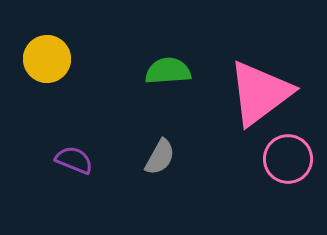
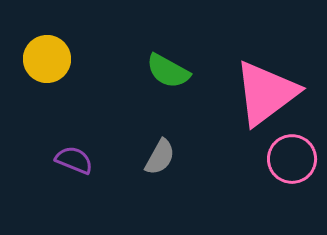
green semicircle: rotated 147 degrees counterclockwise
pink triangle: moved 6 px right
pink circle: moved 4 px right
